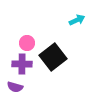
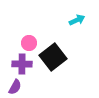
pink circle: moved 2 px right
purple semicircle: rotated 77 degrees counterclockwise
